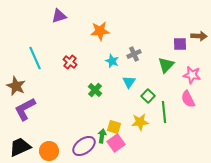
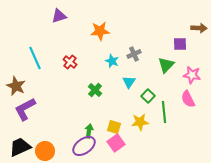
brown arrow: moved 8 px up
green arrow: moved 13 px left, 5 px up
orange circle: moved 4 px left
